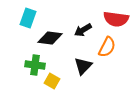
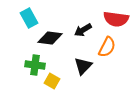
cyan rectangle: moved 1 px right; rotated 48 degrees counterclockwise
